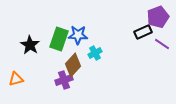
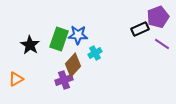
black rectangle: moved 3 px left, 3 px up
orange triangle: rotated 14 degrees counterclockwise
